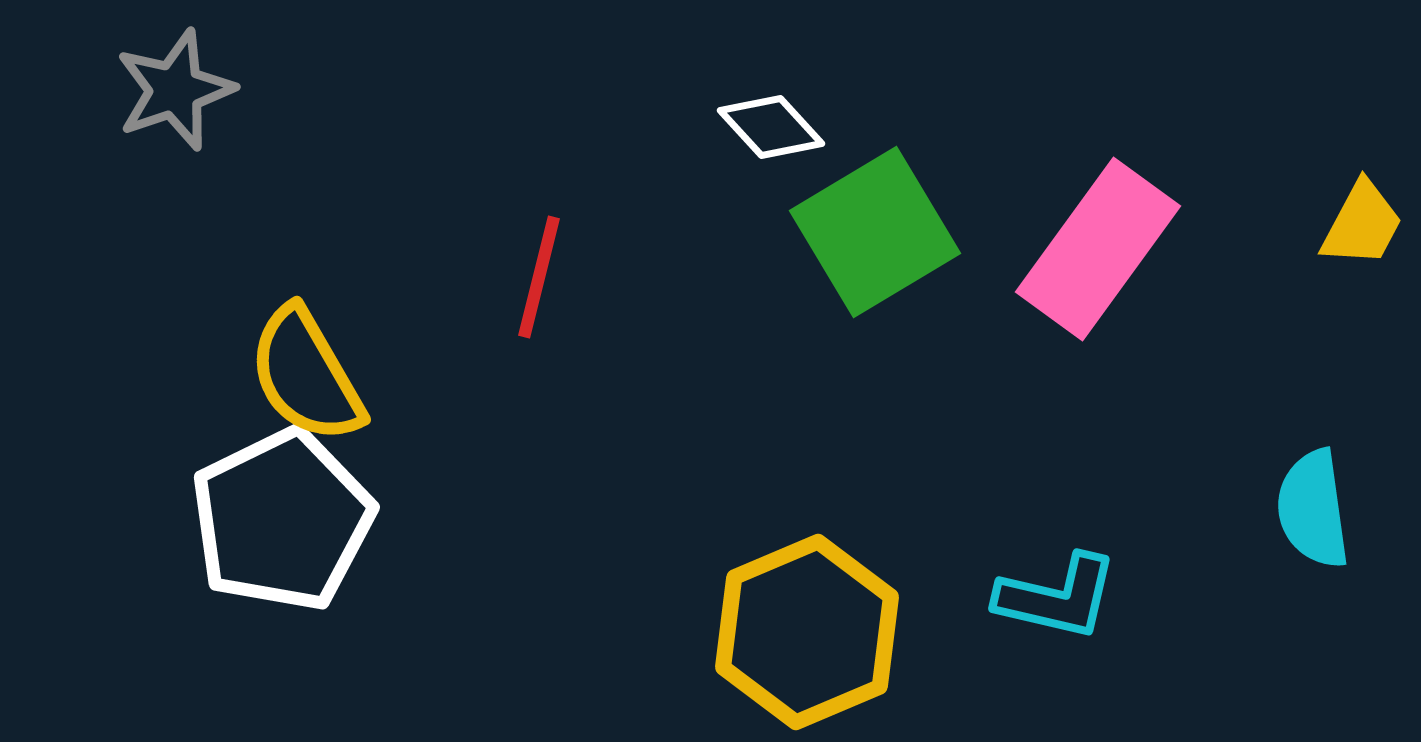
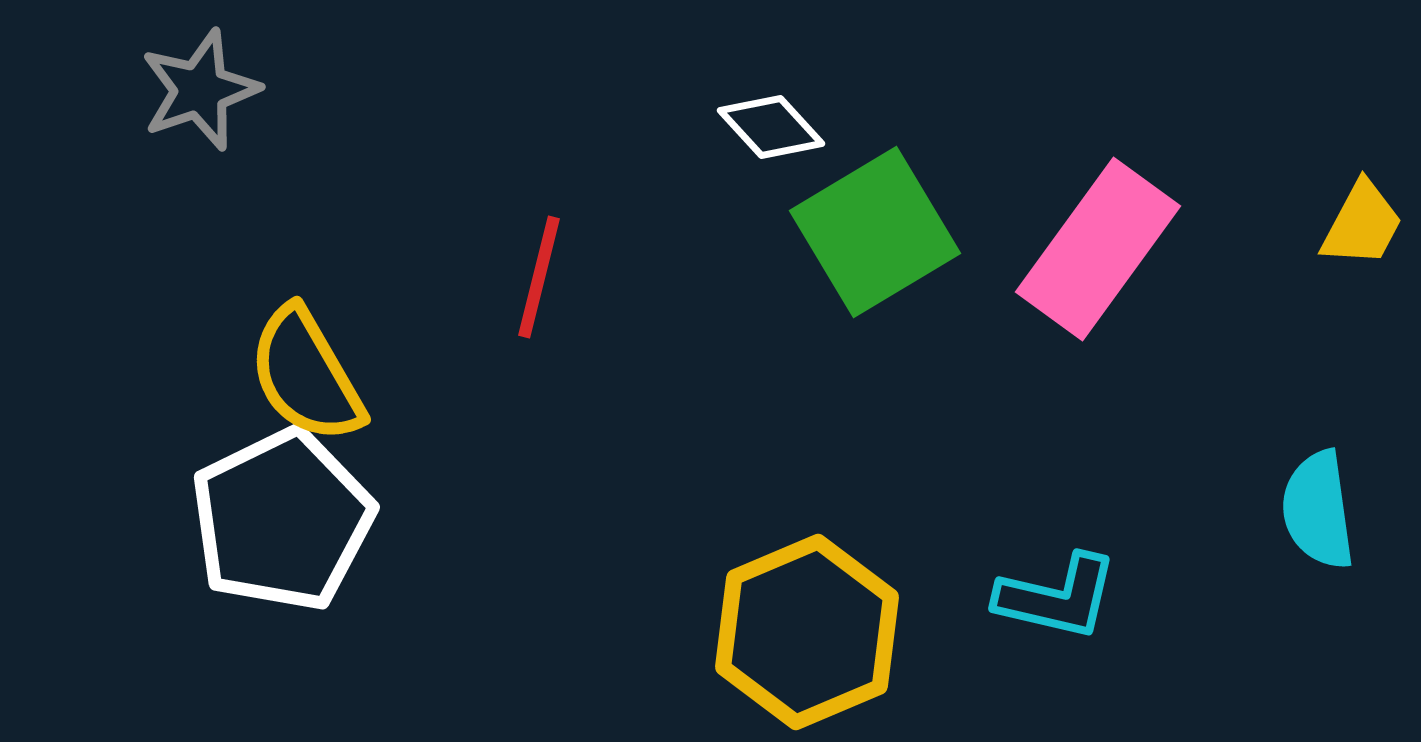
gray star: moved 25 px right
cyan semicircle: moved 5 px right, 1 px down
